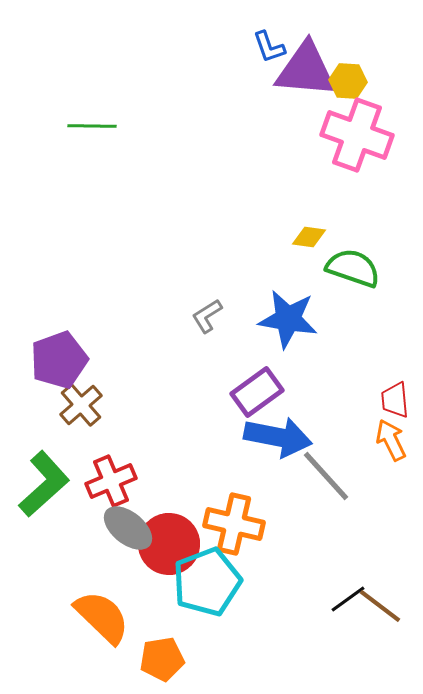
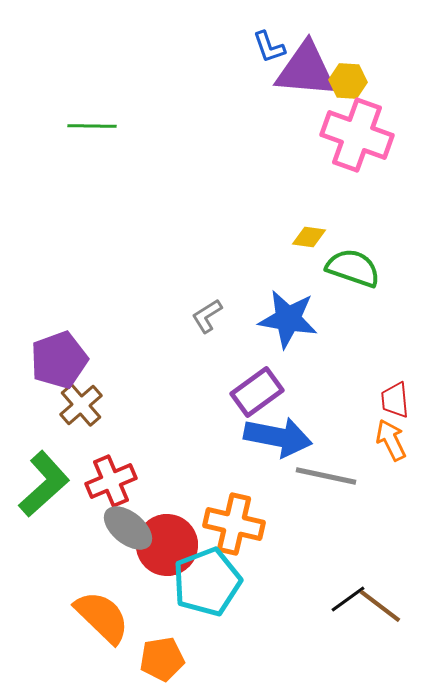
gray line: rotated 36 degrees counterclockwise
red circle: moved 2 px left, 1 px down
